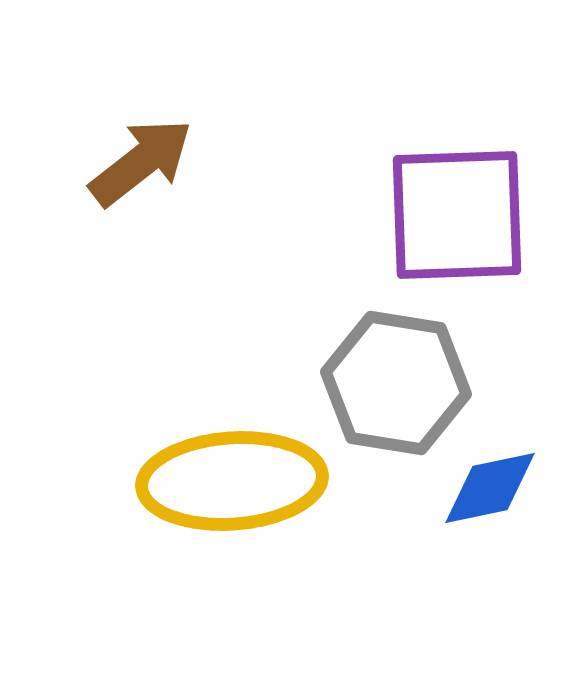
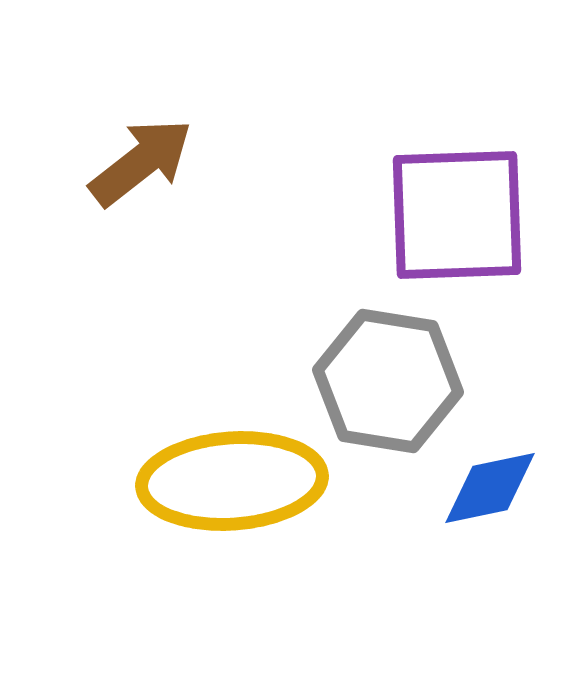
gray hexagon: moved 8 px left, 2 px up
